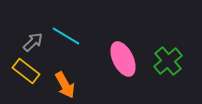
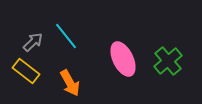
cyan line: rotated 20 degrees clockwise
orange arrow: moved 5 px right, 2 px up
